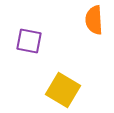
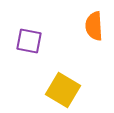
orange semicircle: moved 6 px down
